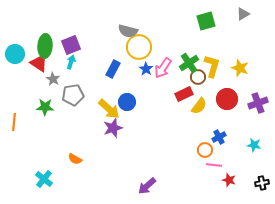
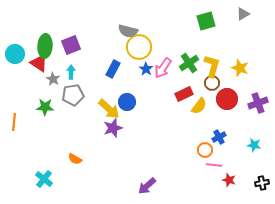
cyan arrow: moved 10 px down; rotated 16 degrees counterclockwise
brown circle: moved 14 px right, 6 px down
